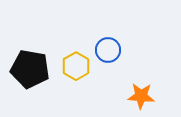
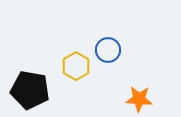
black pentagon: moved 21 px down
orange star: moved 2 px left, 3 px down
